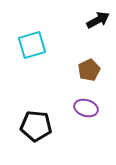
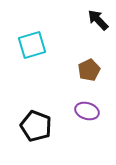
black arrow: rotated 105 degrees counterclockwise
purple ellipse: moved 1 px right, 3 px down
black pentagon: rotated 16 degrees clockwise
